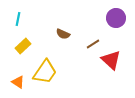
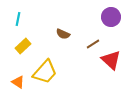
purple circle: moved 5 px left, 1 px up
yellow trapezoid: rotated 8 degrees clockwise
